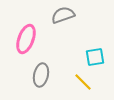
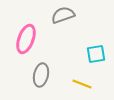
cyan square: moved 1 px right, 3 px up
yellow line: moved 1 px left, 2 px down; rotated 24 degrees counterclockwise
